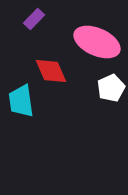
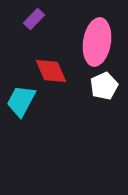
pink ellipse: rotated 75 degrees clockwise
white pentagon: moved 7 px left, 2 px up
cyan trapezoid: rotated 36 degrees clockwise
